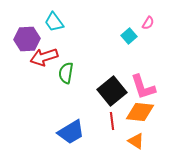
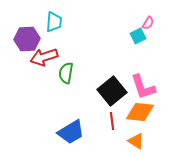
cyan trapezoid: rotated 140 degrees counterclockwise
cyan square: moved 9 px right; rotated 14 degrees clockwise
